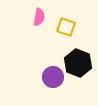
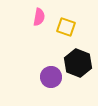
purple circle: moved 2 px left
